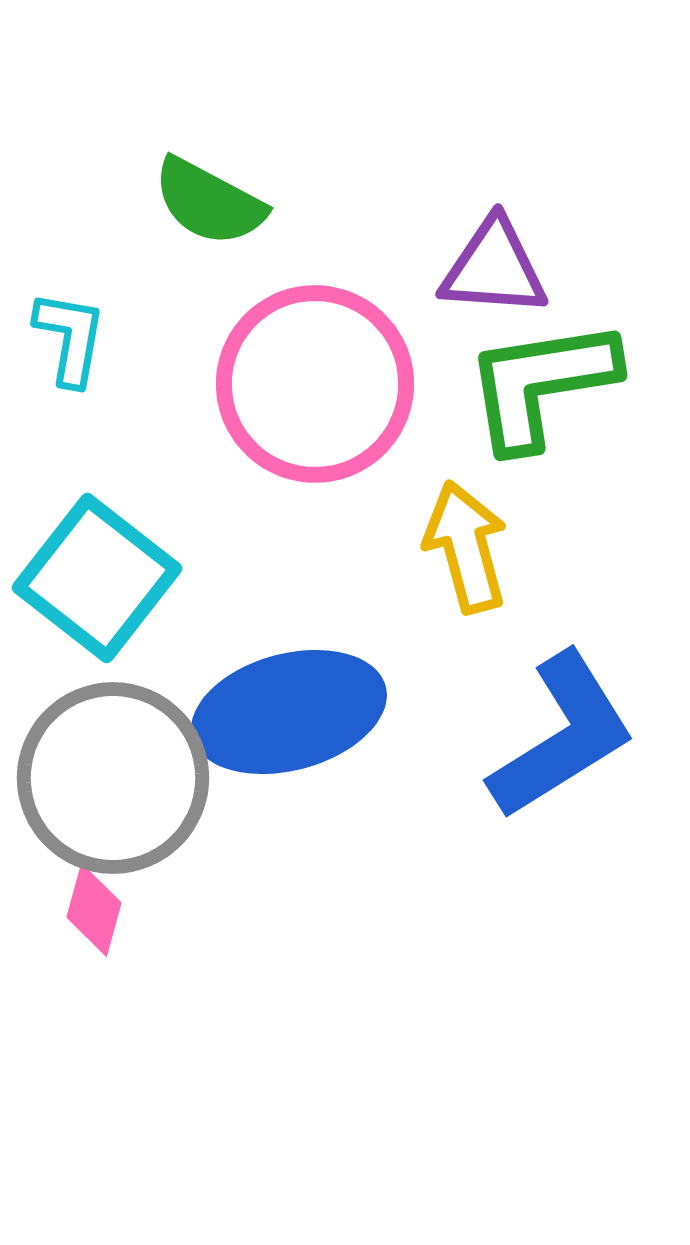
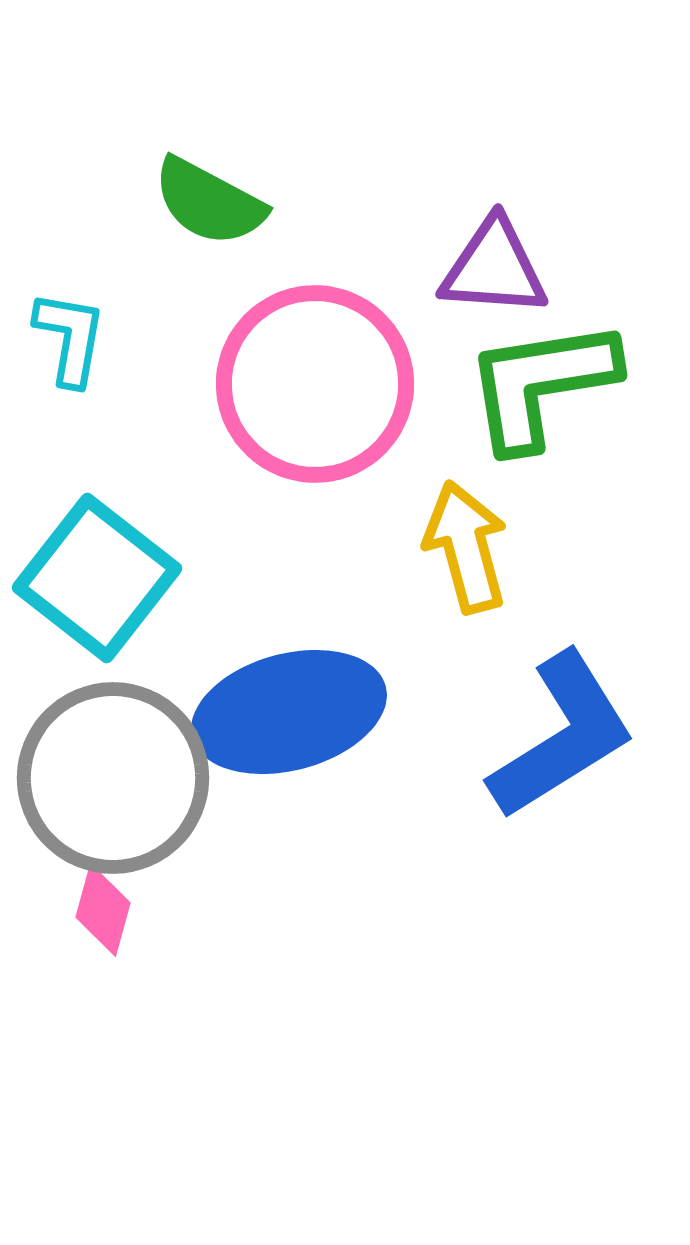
pink diamond: moved 9 px right
